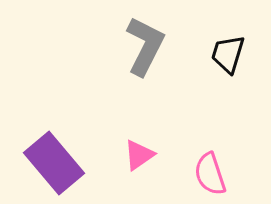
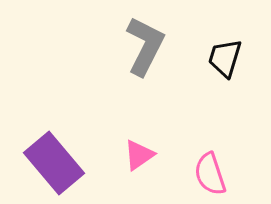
black trapezoid: moved 3 px left, 4 px down
